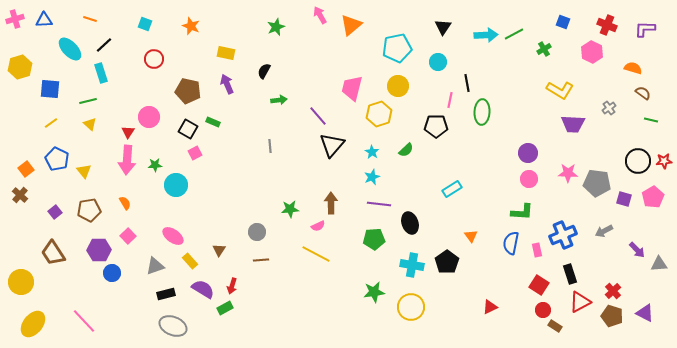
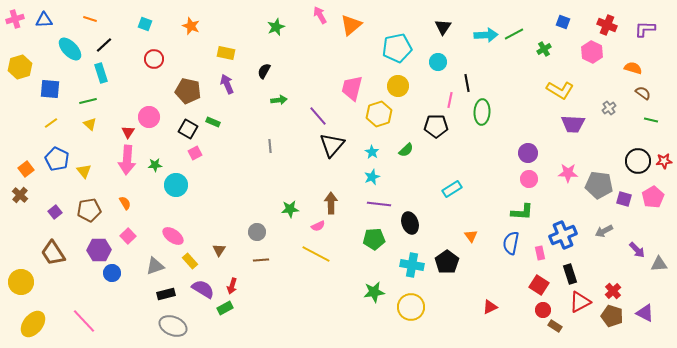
gray pentagon at (597, 183): moved 2 px right, 2 px down
pink rectangle at (537, 250): moved 3 px right, 3 px down
